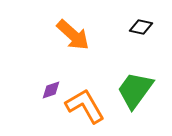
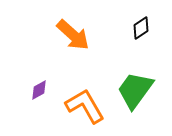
black diamond: moved 1 px down; rotated 45 degrees counterclockwise
purple diamond: moved 12 px left; rotated 10 degrees counterclockwise
